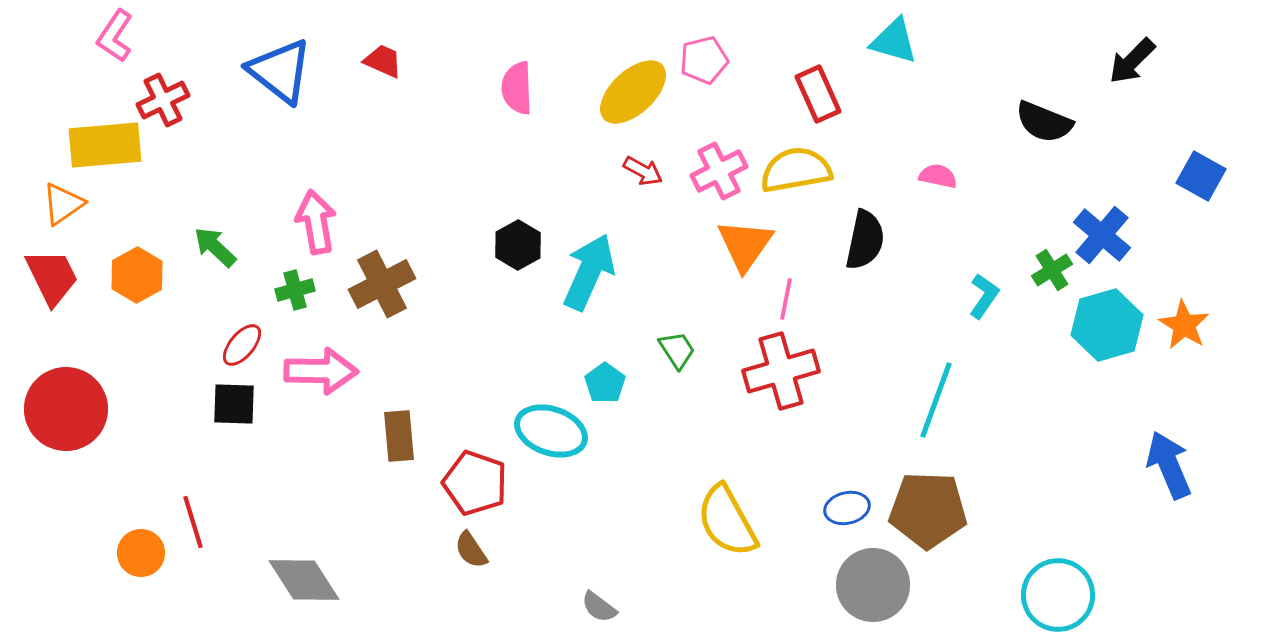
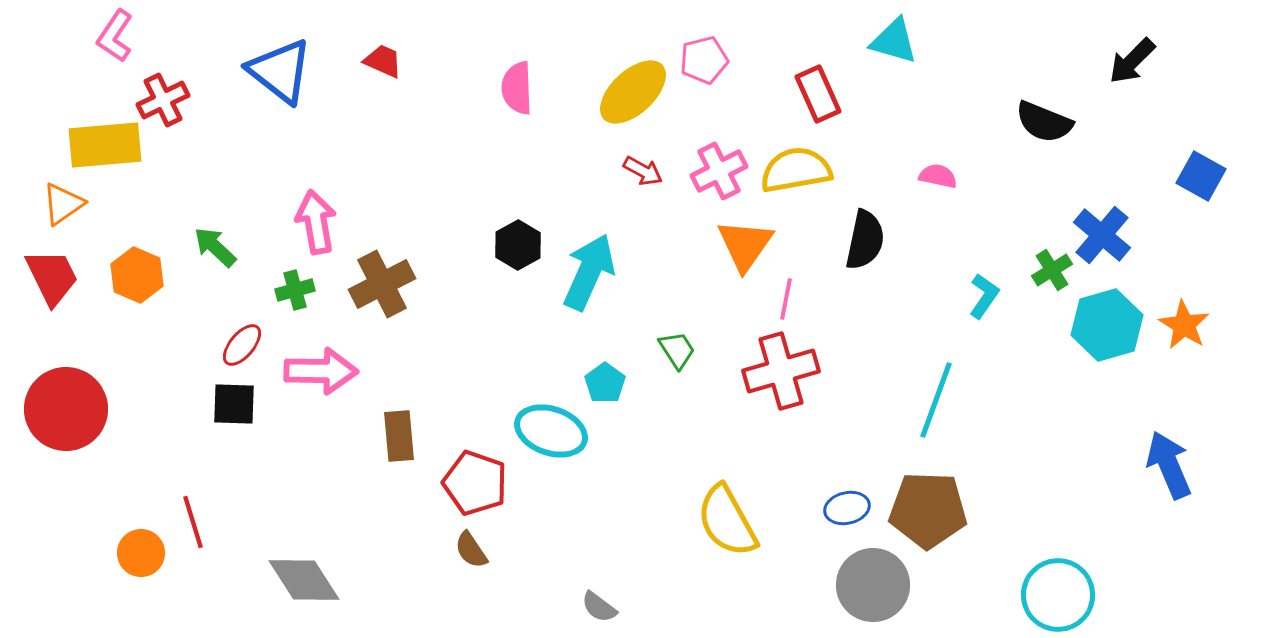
orange hexagon at (137, 275): rotated 8 degrees counterclockwise
